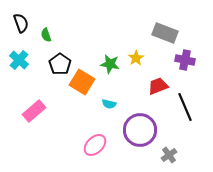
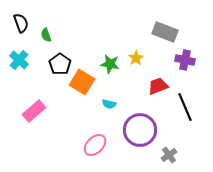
gray rectangle: moved 1 px up
